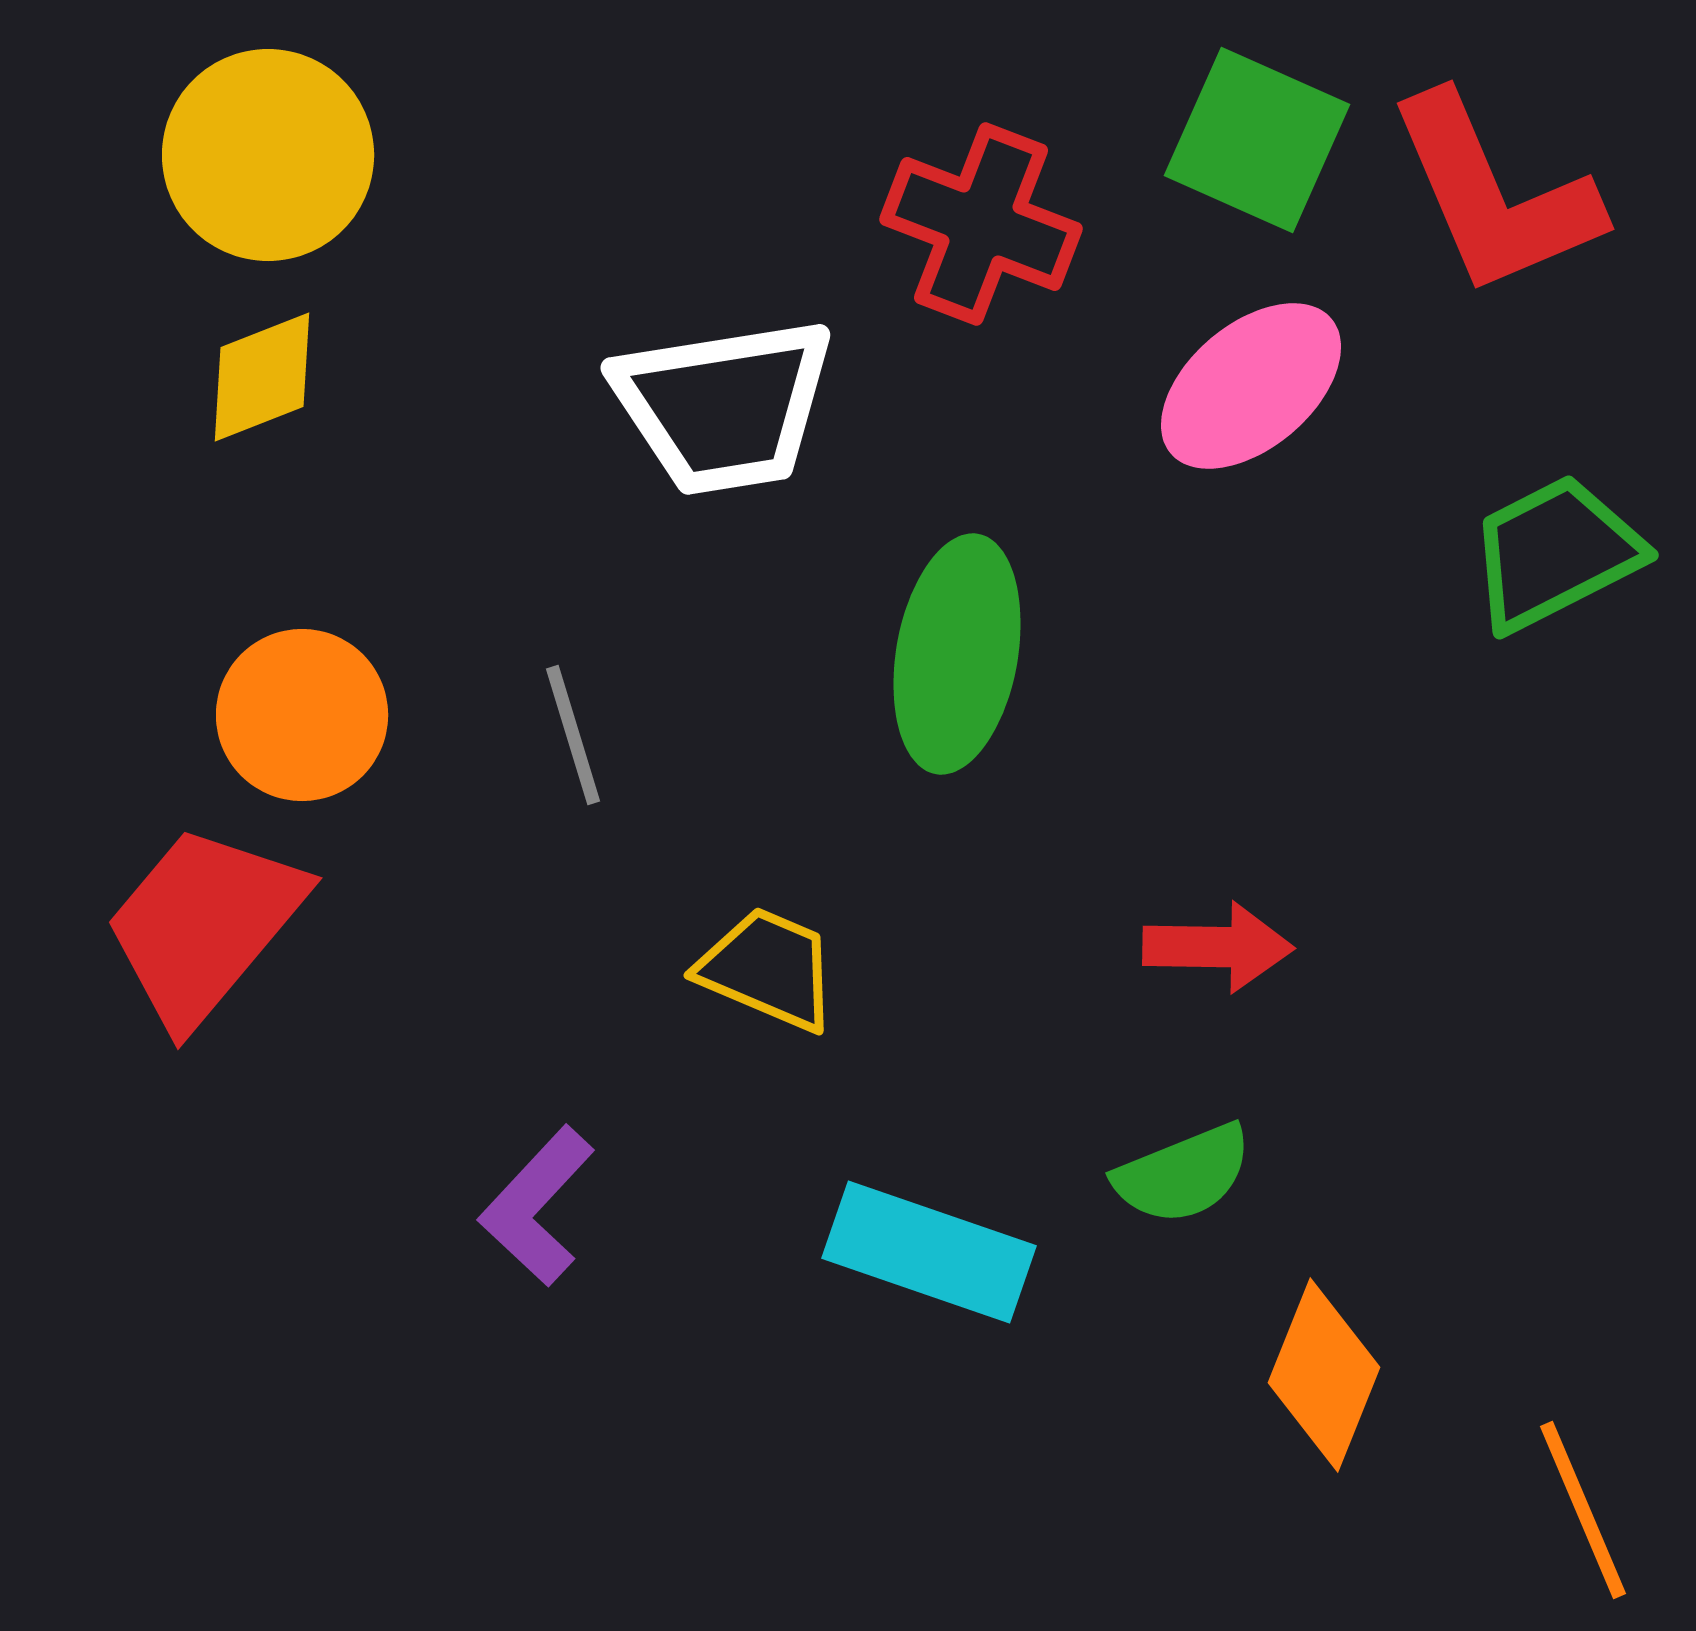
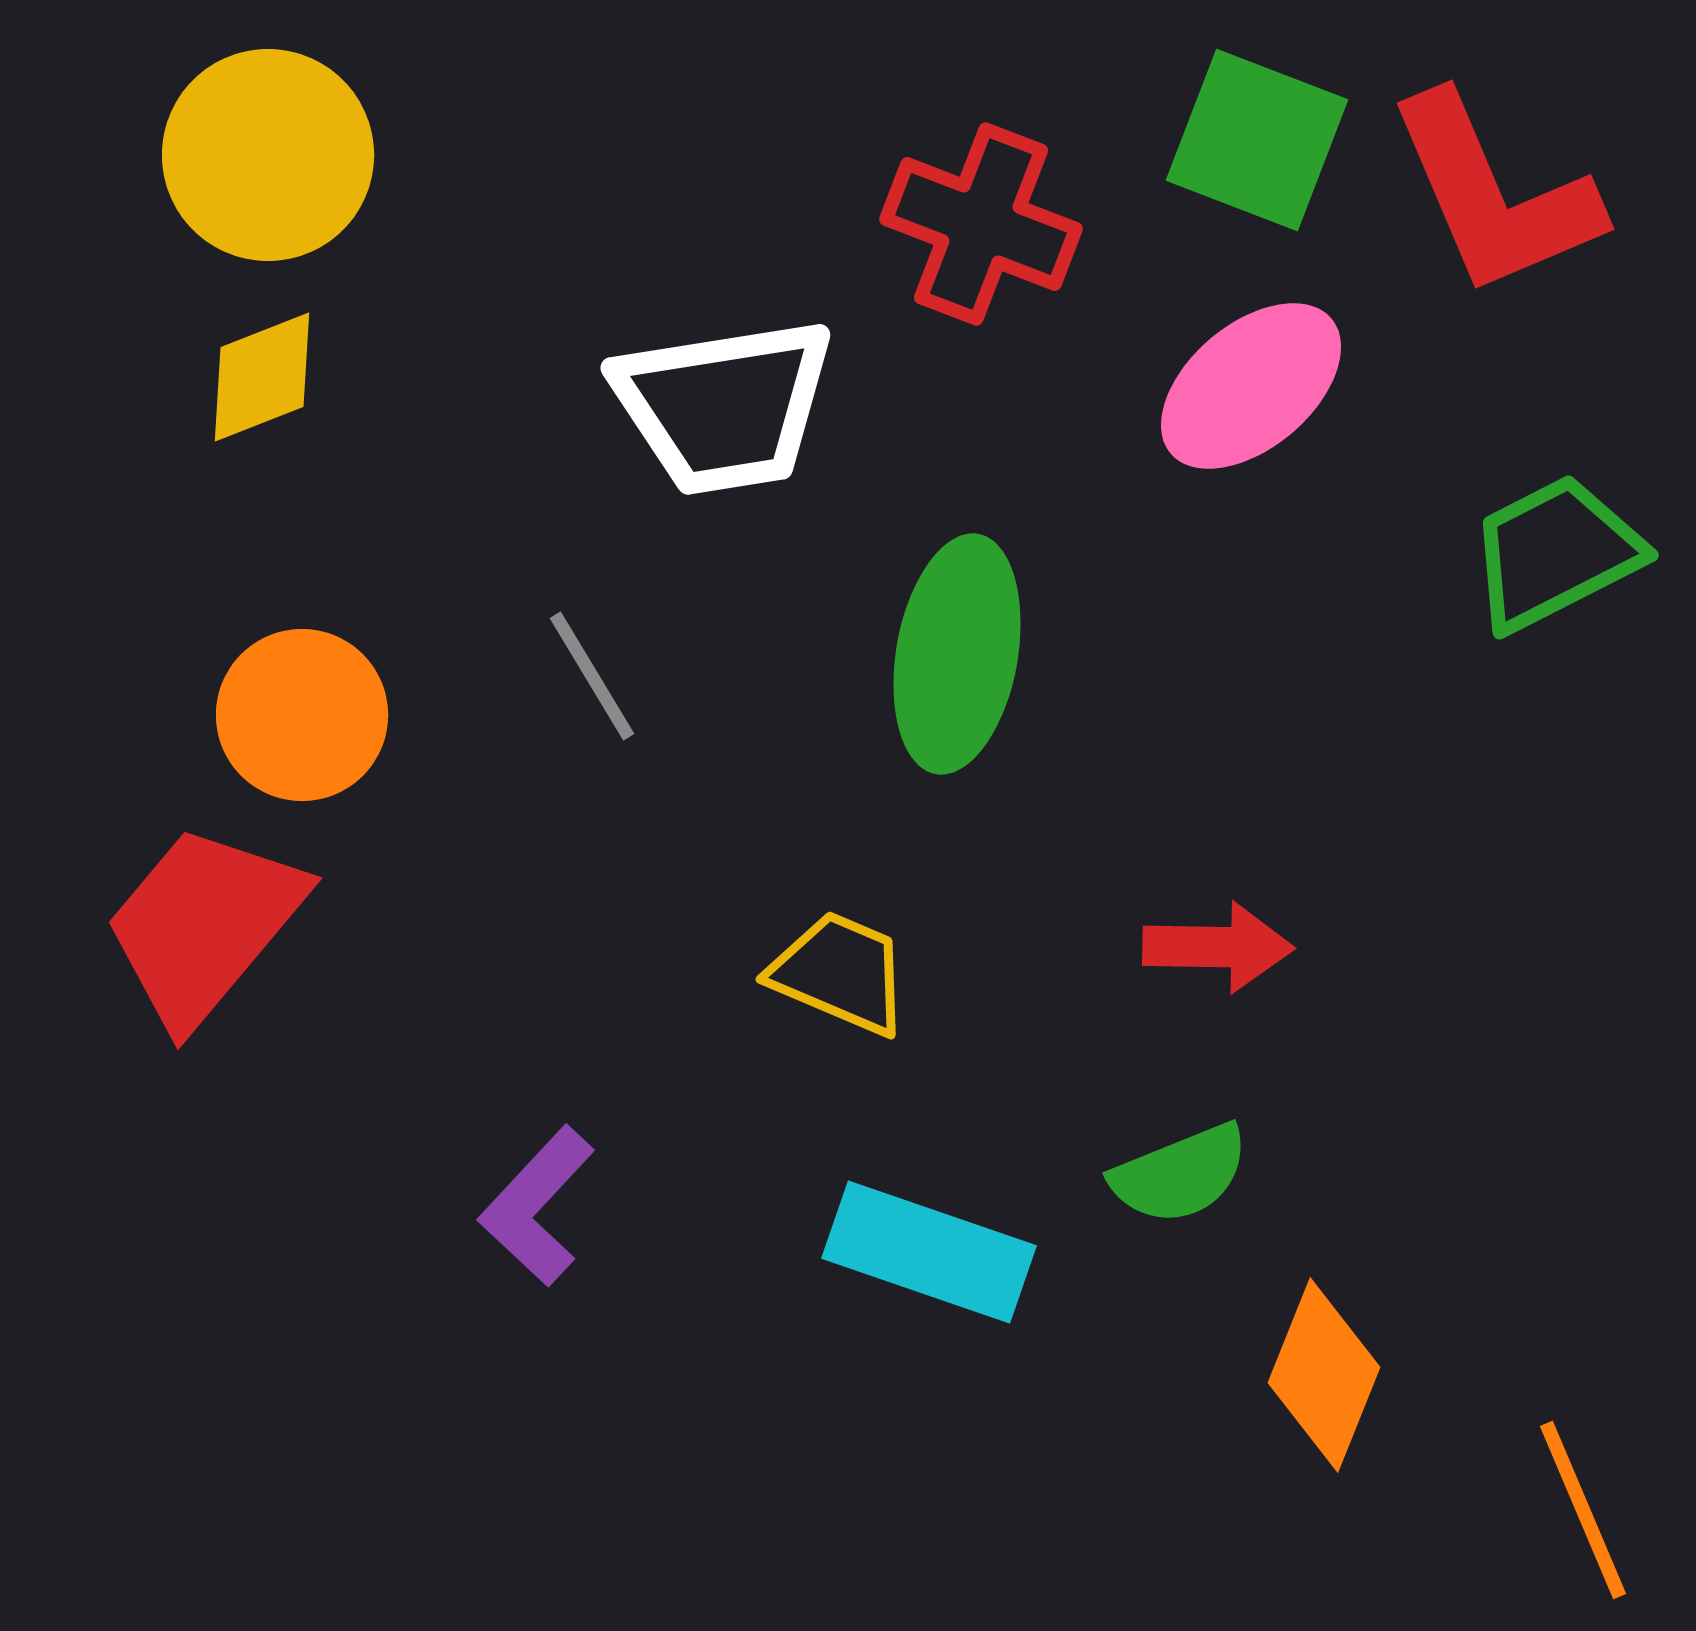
green square: rotated 3 degrees counterclockwise
gray line: moved 19 px right, 59 px up; rotated 14 degrees counterclockwise
yellow trapezoid: moved 72 px right, 4 px down
green semicircle: moved 3 px left
